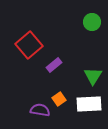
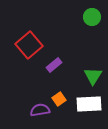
green circle: moved 5 px up
purple semicircle: rotated 18 degrees counterclockwise
